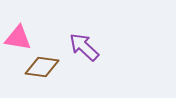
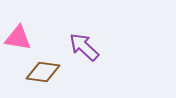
brown diamond: moved 1 px right, 5 px down
